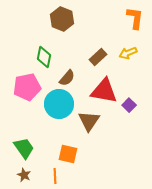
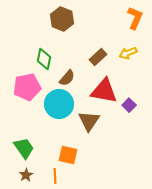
orange L-shape: rotated 15 degrees clockwise
green diamond: moved 2 px down
orange square: moved 1 px down
brown star: moved 2 px right; rotated 16 degrees clockwise
